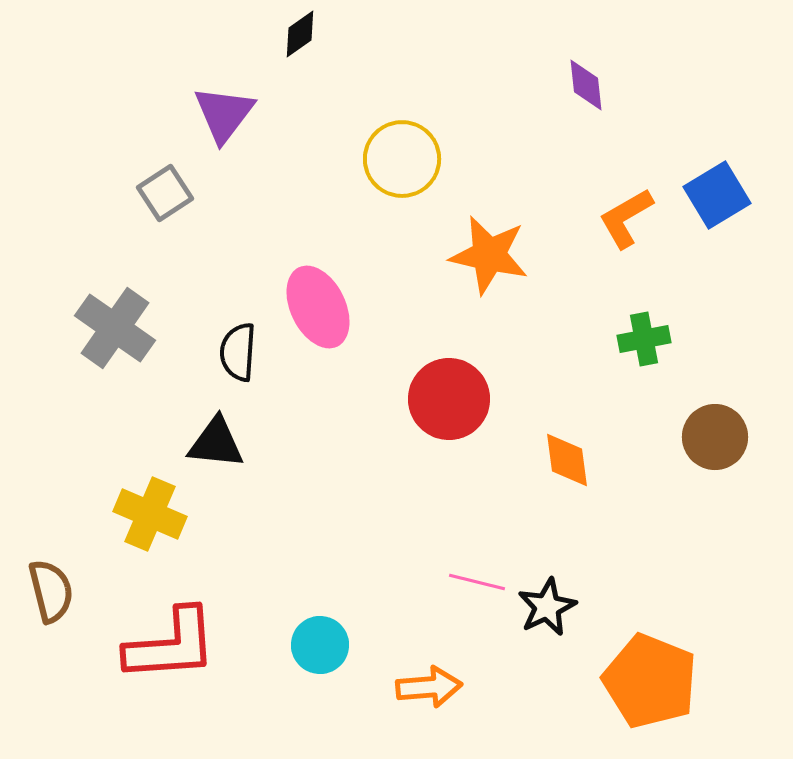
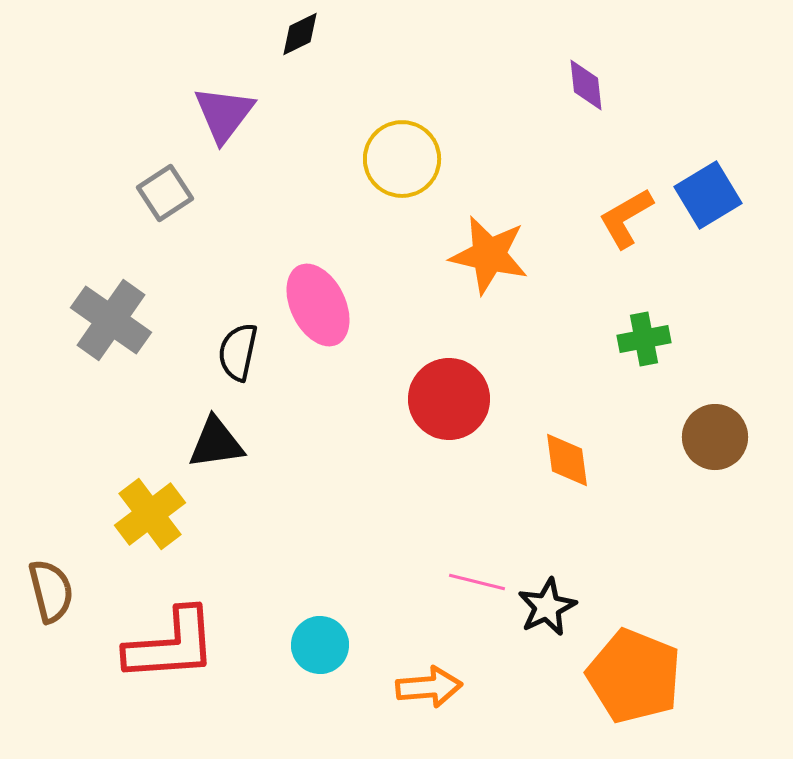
black diamond: rotated 9 degrees clockwise
blue square: moved 9 px left
pink ellipse: moved 2 px up
gray cross: moved 4 px left, 8 px up
black semicircle: rotated 8 degrees clockwise
black triangle: rotated 14 degrees counterclockwise
yellow cross: rotated 30 degrees clockwise
orange pentagon: moved 16 px left, 5 px up
